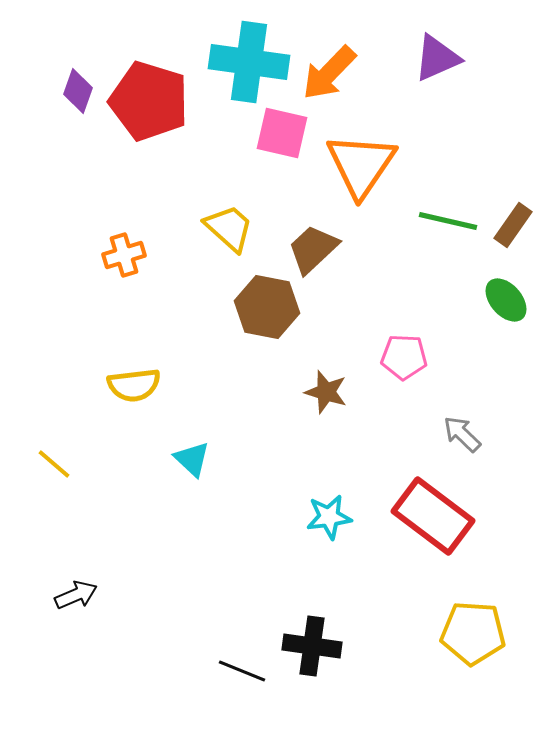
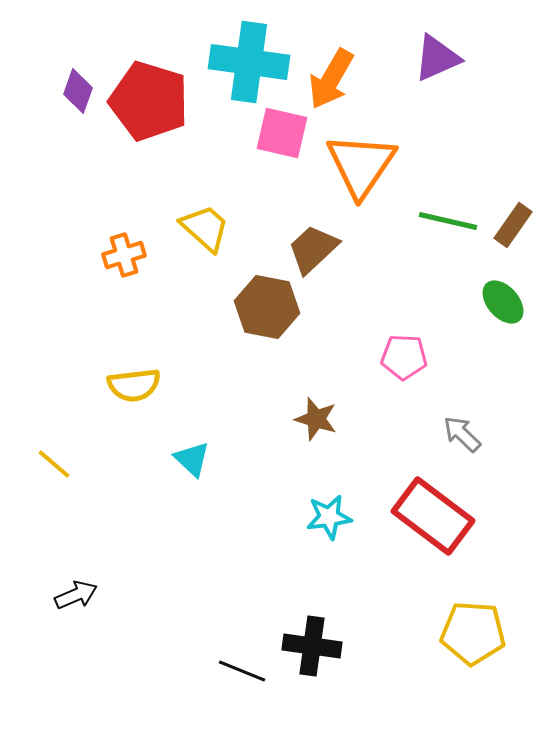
orange arrow: moved 2 px right, 6 px down; rotated 14 degrees counterclockwise
yellow trapezoid: moved 24 px left
green ellipse: moved 3 px left, 2 px down
brown star: moved 10 px left, 27 px down
